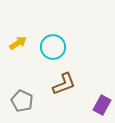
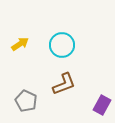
yellow arrow: moved 2 px right, 1 px down
cyan circle: moved 9 px right, 2 px up
gray pentagon: moved 4 px right
